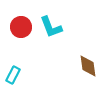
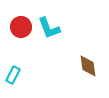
cyan L-shape: moved 2 px left, 1 px down
